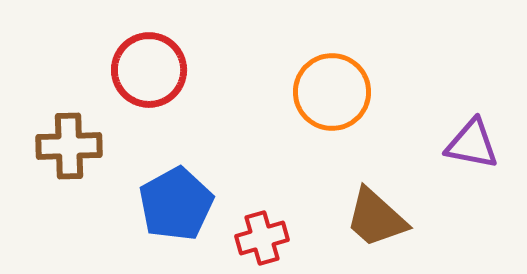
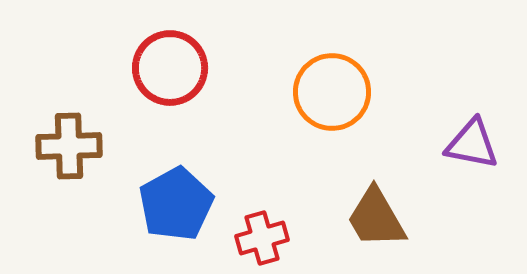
red circle: moved 21 px right, 2 px up
brown trapezoid: rotated 18 degrees clockwise
